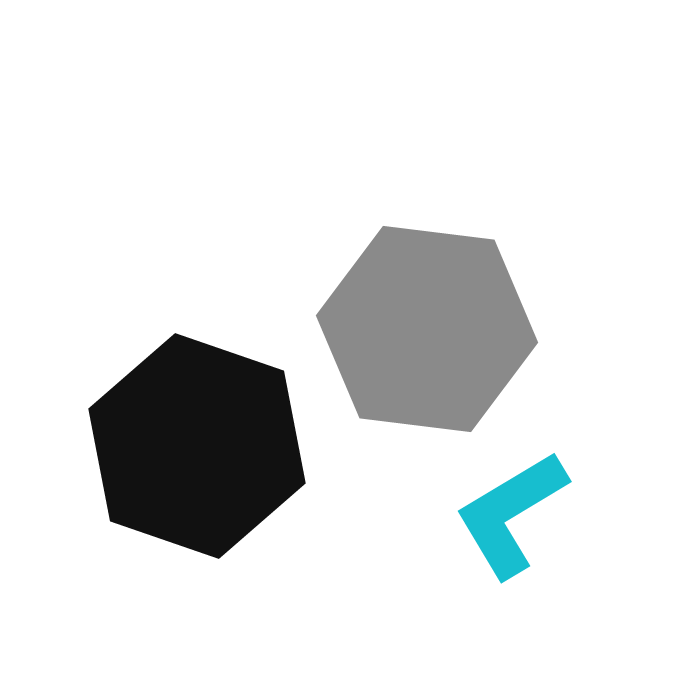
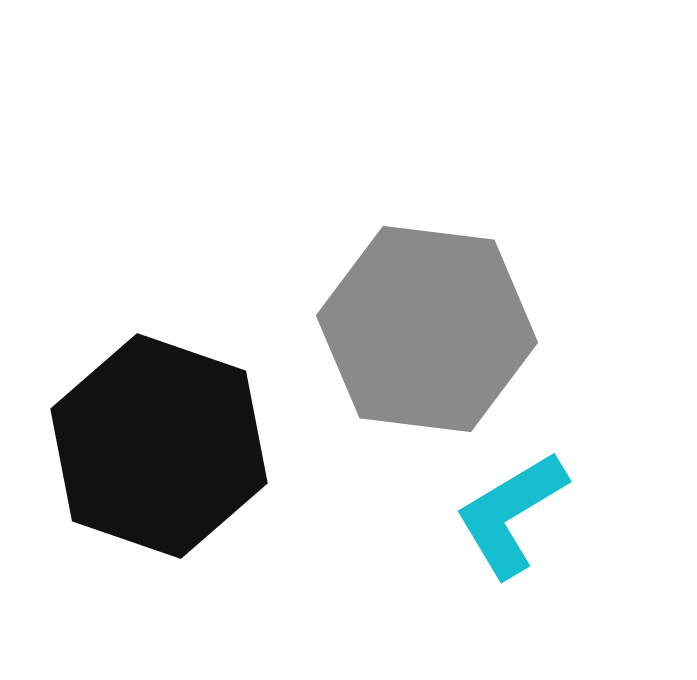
black hexagon: moved 38 px left
